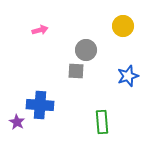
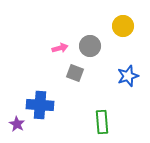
pink arrow: moved 20 px right, 18 px down
gray circle: moved 4 px right, 4 px up
gray square: moved 1 px left, 2 px down; rotated 18 degrees clockwise
purple star: moved 2 px down
